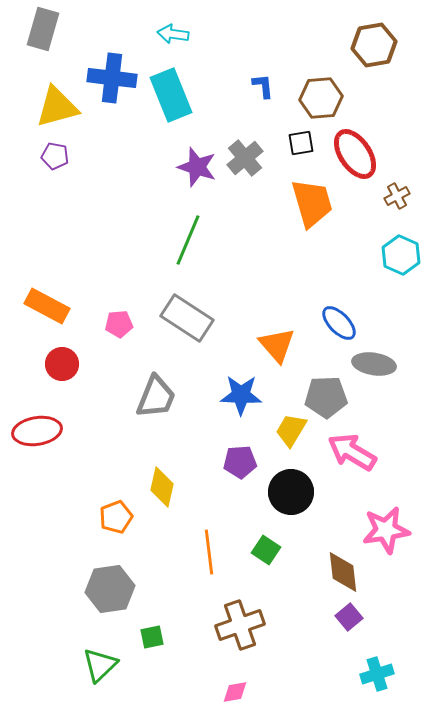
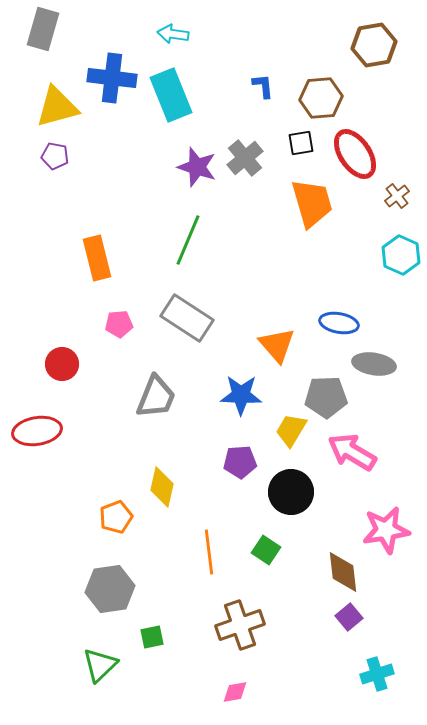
brown cross at (397, 196): rotated 10 degrees counterclockwise
orange rectangle at (47, 306): moved 50 px right, 48 px up; rotated 48 degrees clockwise
blue ellipse at (339, 323): rotated 36 degrees counterclockwise
